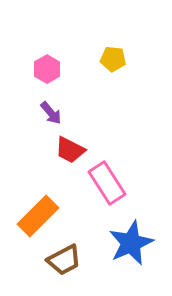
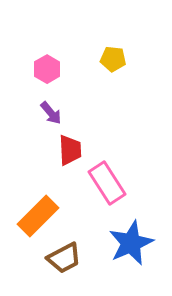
red trapezoid: rotated 120 degrees counterclockwise
brown trapezoid: moved 2 px up
